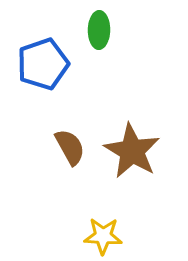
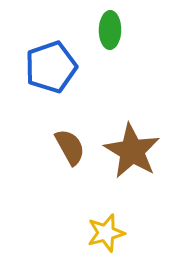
green ellipse: moved 11 px right
blue pentagon: moved 8 px right, 3 px down
yellow star: moved 3 px right, 3 px up; rotated 18 degrees counterclockwise
